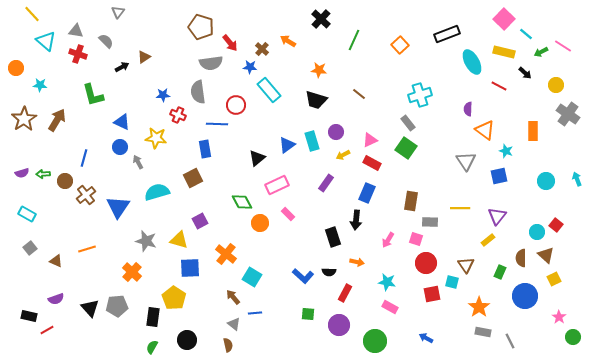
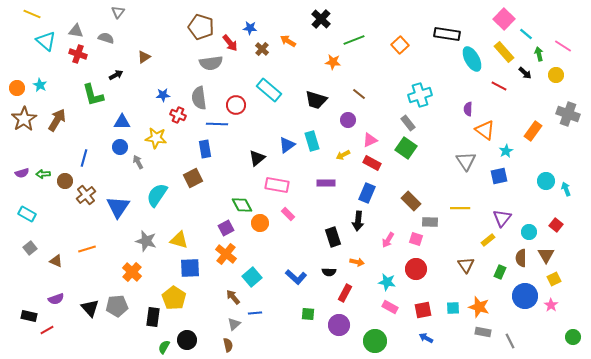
yellow line at (32, 14): rotated 24 degrees counterclockwise
black rectangle at (447, 34): rotated 30 degrees clockwise
green line at (354, 40): rotated 45 degrees clockwise
gray semicircle at (106, 41): moved 3 px up; rotated 28 degrees counterclockwise
yellow rectangle at (504, 52): rotated 35 degrees clockwise
green arrow at (541, 52): moved 2 px left, 2 px down; rotated 104 degrees clockwise
cyan ellipse at (472, 62): moved 3 px up
black arrow at (122, 67): moved 6 px left, 8 px down
blue star at (250, 67): moved 39 px up
orange circle at (16, 68): moved 1 px right, 20 px down
orange star at (319, 70): moved 14 px right, 8 px up
cyan star at (40, 85): rotated 24 degrees clockwise
yellow circle at (556, 85): moved 10 px up
cyan rectangle at (269, 90): rotated 10 degrees counterclockwise
gray semicircle at (198, 92): moved 1 px right, 6 px down
gray cross at (568, 114): rotated 15 degrees counterclockwise
blue triangle at (122, 122): rotated 24 degrees counterclockwise
orange rectangle at (533, 131): rotated 36 degrees clockwise
purple circle at (336, 132): moved 12 px right, 12 px up
cyan star at (506, 151): rotated 24 degrees clockwise
cyan arrow at (577, 179): moved 11 px left, 10 px down
purple rectangle at (326, 183): rotated 54 degrees clockwise
pink rectangle at (277, 185): rotated 35 degrees clockwise
cyan semicircle at (157, 192): moved 3 px down; rotated 40 degrees counterclockwise
brown rectangle at (411, 201): rotated 54 degrees counterclockwise
green diamond at (242, 202): moved 3 px down
purple triangle at (497, 216): moved 5 px right, 2 px down
black arrow at (356, 220): moved 2 px right, 1 px down
purple square at (200, 221): moved 26 px right, 7 px down
cyan circle at (537, 232): moved 8 px left
brown triangle at (546, 255): rotated 18 degrees clockwise
red circle at (426, 263): moved 10 px left, 6 px down
blue L-shape at (303, 276): moved 7 px left, 1 px down
cyan square at (252, 277): rotated 18 degrees clockwise
cyan square at (452, 282): moved 1 px right, 26 px down; rotated 16 degrees counterclockwise
red square at (432, 294): moved 9 px left, 16 px down
orange star at (479, 307): rotated 20 degrees counterclockwise
pink star at (559, 317): moved 8 px left, 12 px up
gray triangle at (234, 324): rotated 40 degrees clockwise
green semicircle at (152, 347): moved 12 px right
